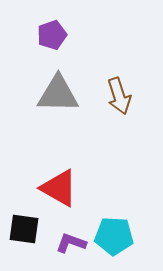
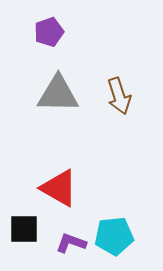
purple pentagon: moved 3 px left, 3 px up
black square: rotated 8 degrees counterclockwise
cyan pentagon: rotated 9 degrees counterclockwise
